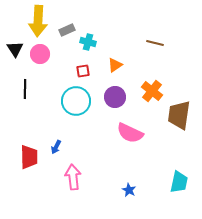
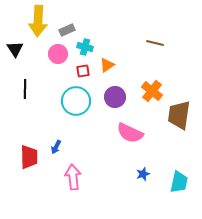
cyan cross: moved 3 px left, 5 px down
pink circle: moved 18 px right
orange triangle: moved 8 px left
blue star: moved 14 px right, 16 px up; rotated 24 degrees clockwise
